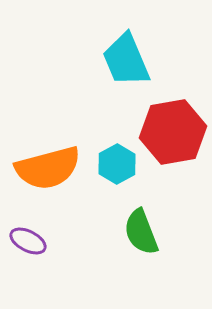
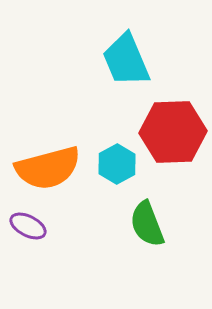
red hexagon: rotated 8 degrees clockwise
green semicircle: moved 6 px right, 8 px up
purple ellipse: moved 15 px up
